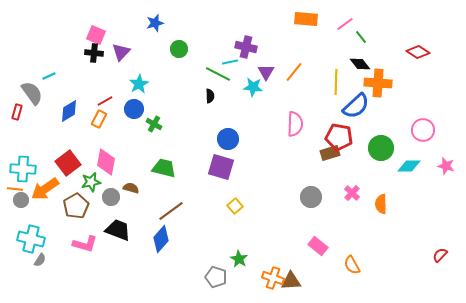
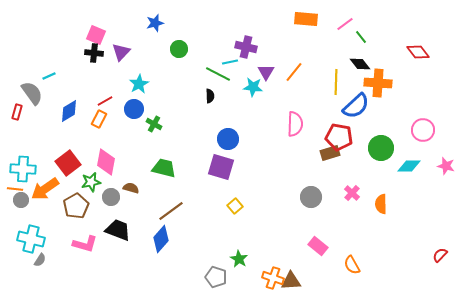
red diamond at (418, 52): rotated 20 degrees clockwise
